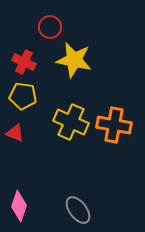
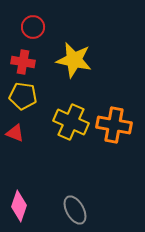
red circle: moved 17 px left
red cross: moved 1 px left; rotated 15 degrees counterclockwise
gray ellipse: moved 3 px left; rotated 8 degrees clockwise
